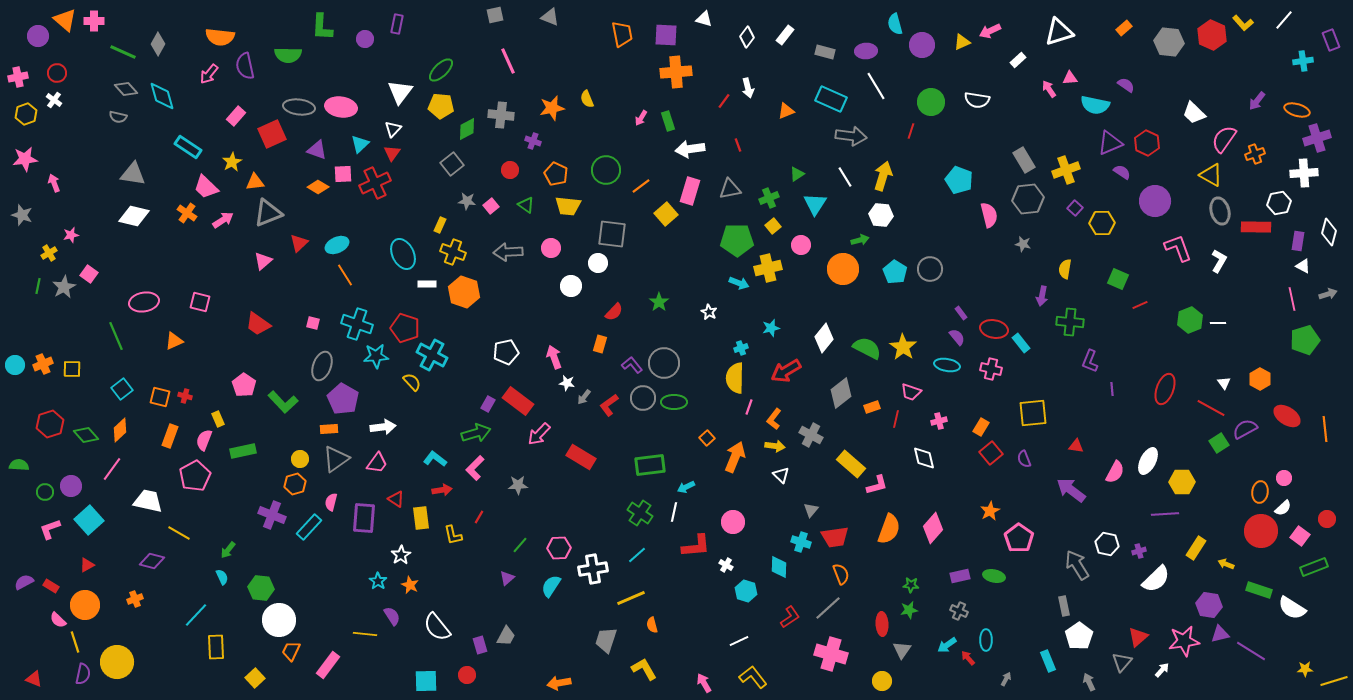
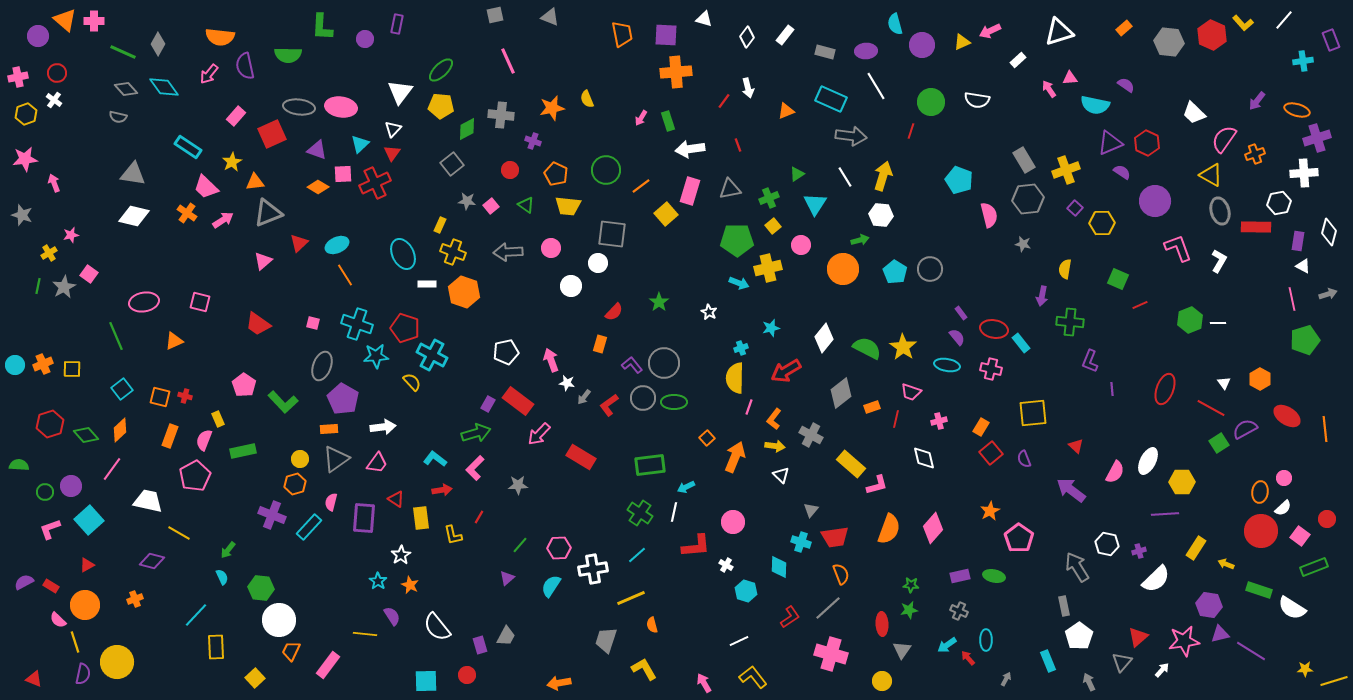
cyan diamond at (162, 96): moved 2 px right, 9 px up; rotated 20 degrees counterclockwise
pink arrow at (554, 357): moved 3 px left, 3 px down
red triangle at (1076, 446): rotated 35 degrees clockwise
gray arrow at (1077, 565): moved 2 px down
